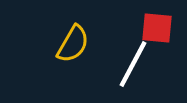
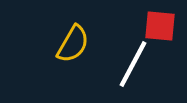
red square: moved 3 px right, 2 px up
